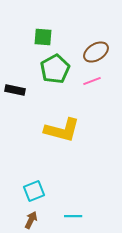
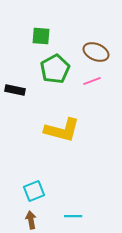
green square: moved 2 px left, 1 px up
brown ellipse: rotated 55 degrees clockwise
brown arrow: rotated 36 degrees counterclockwise
